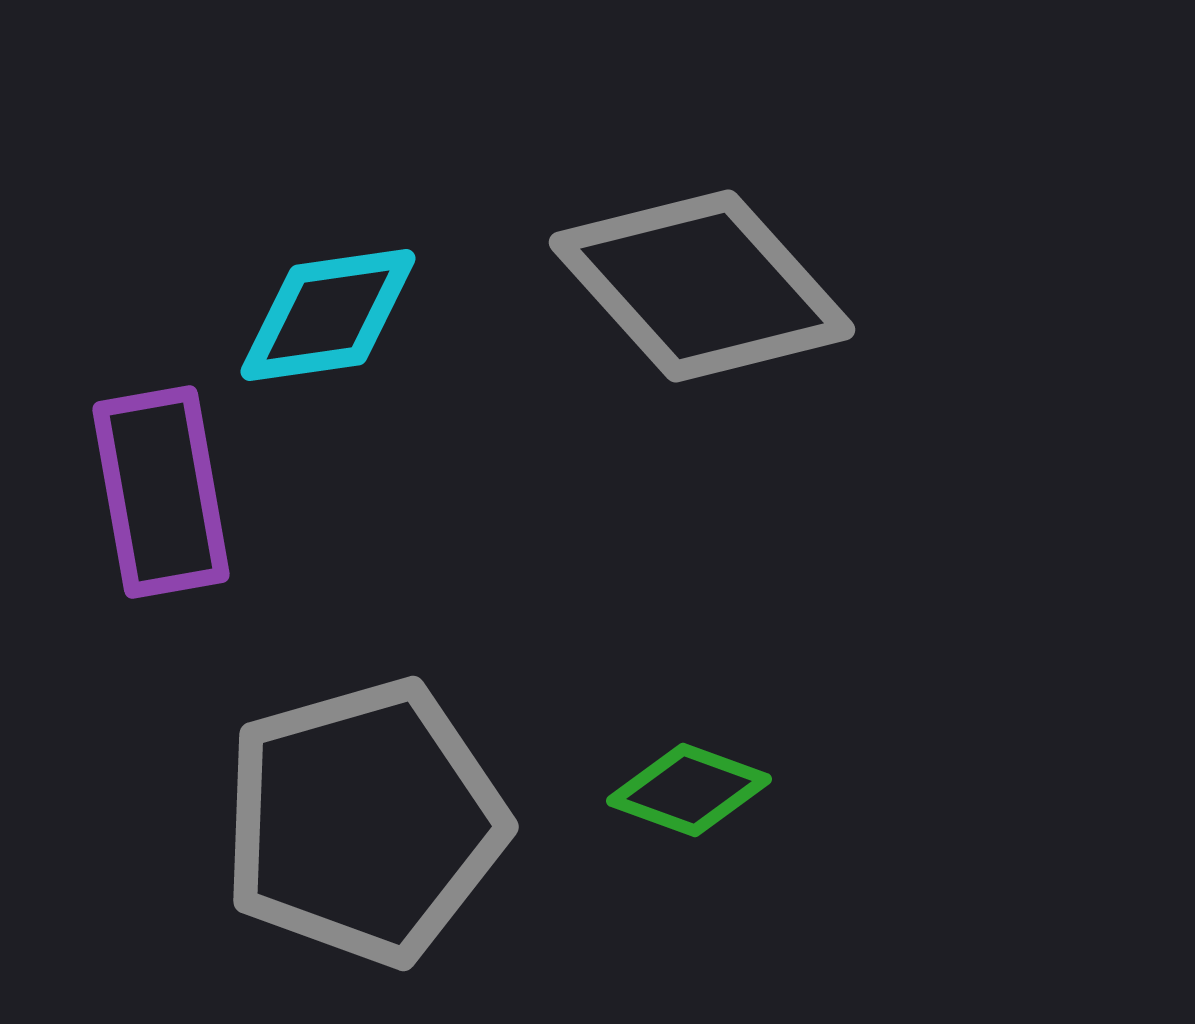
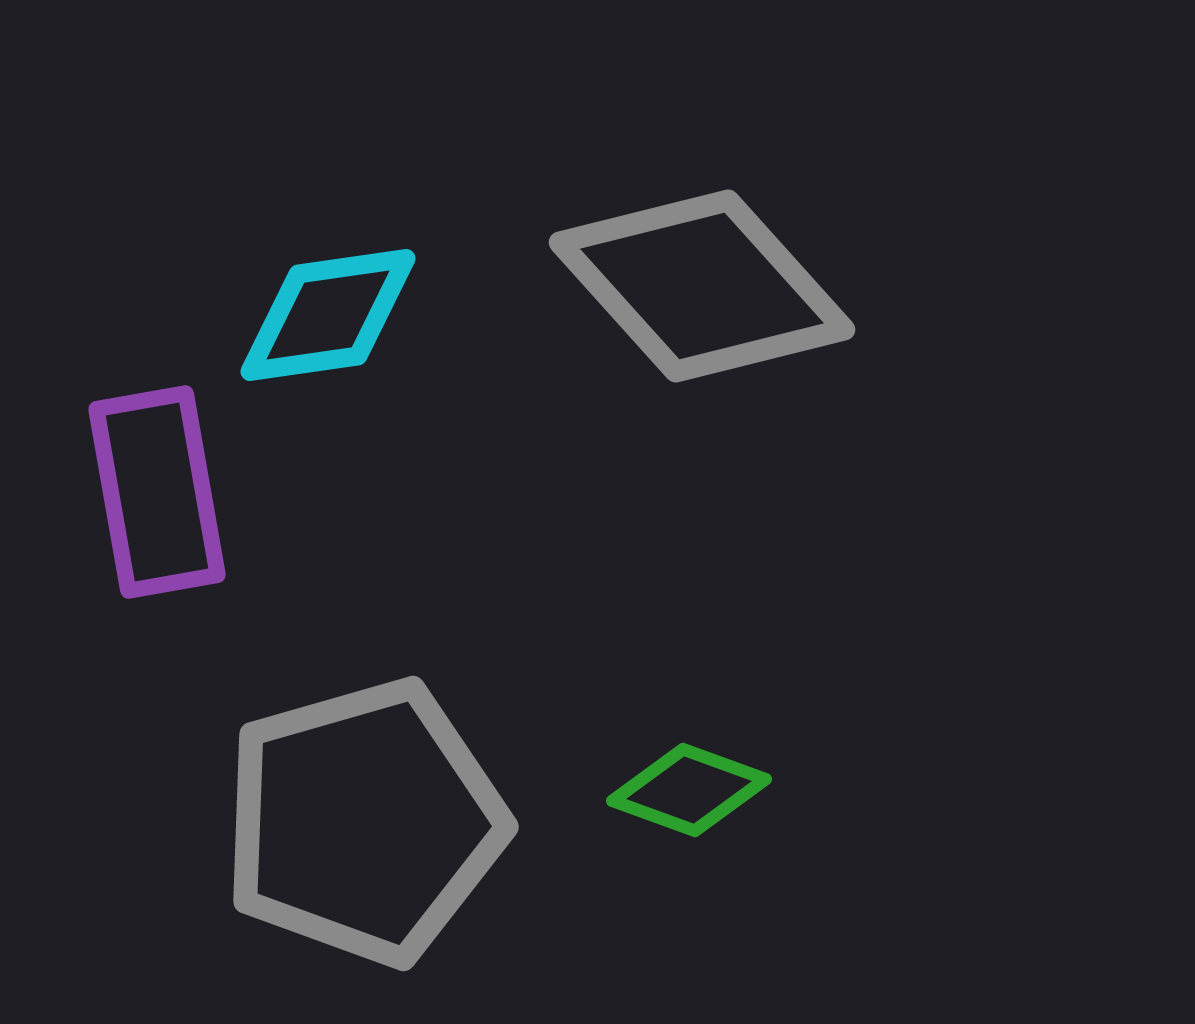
purple rectangle: moved 4 px left
